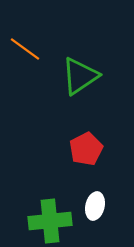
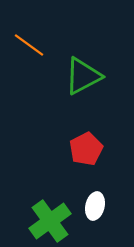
orange line: moved 4 px right, 4 px up
green triangle: moved 3 px right; rotated 6 degrees clockwise
green cross: rotated 30 degrees counterclockwise
